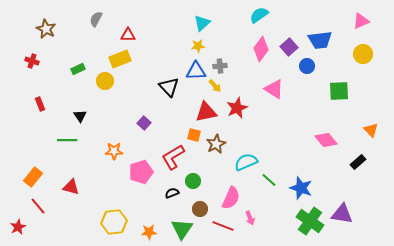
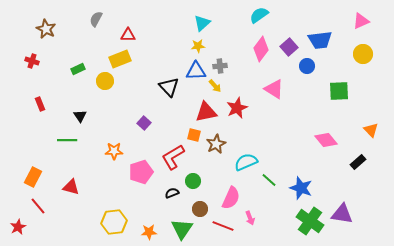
orange rectangle at (33, 177): rotated 12 degrees counterclockwise
